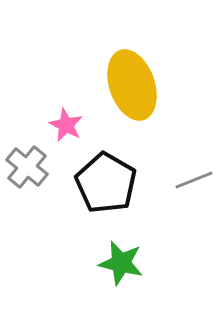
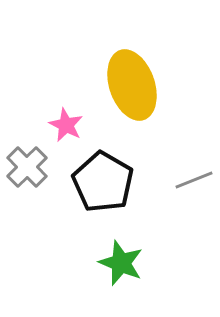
gray cross: rotated 6 degrees clockwise
black pentagon: moved 3 px left, 1 px up
green star: rotated 9 degrees clockwise
